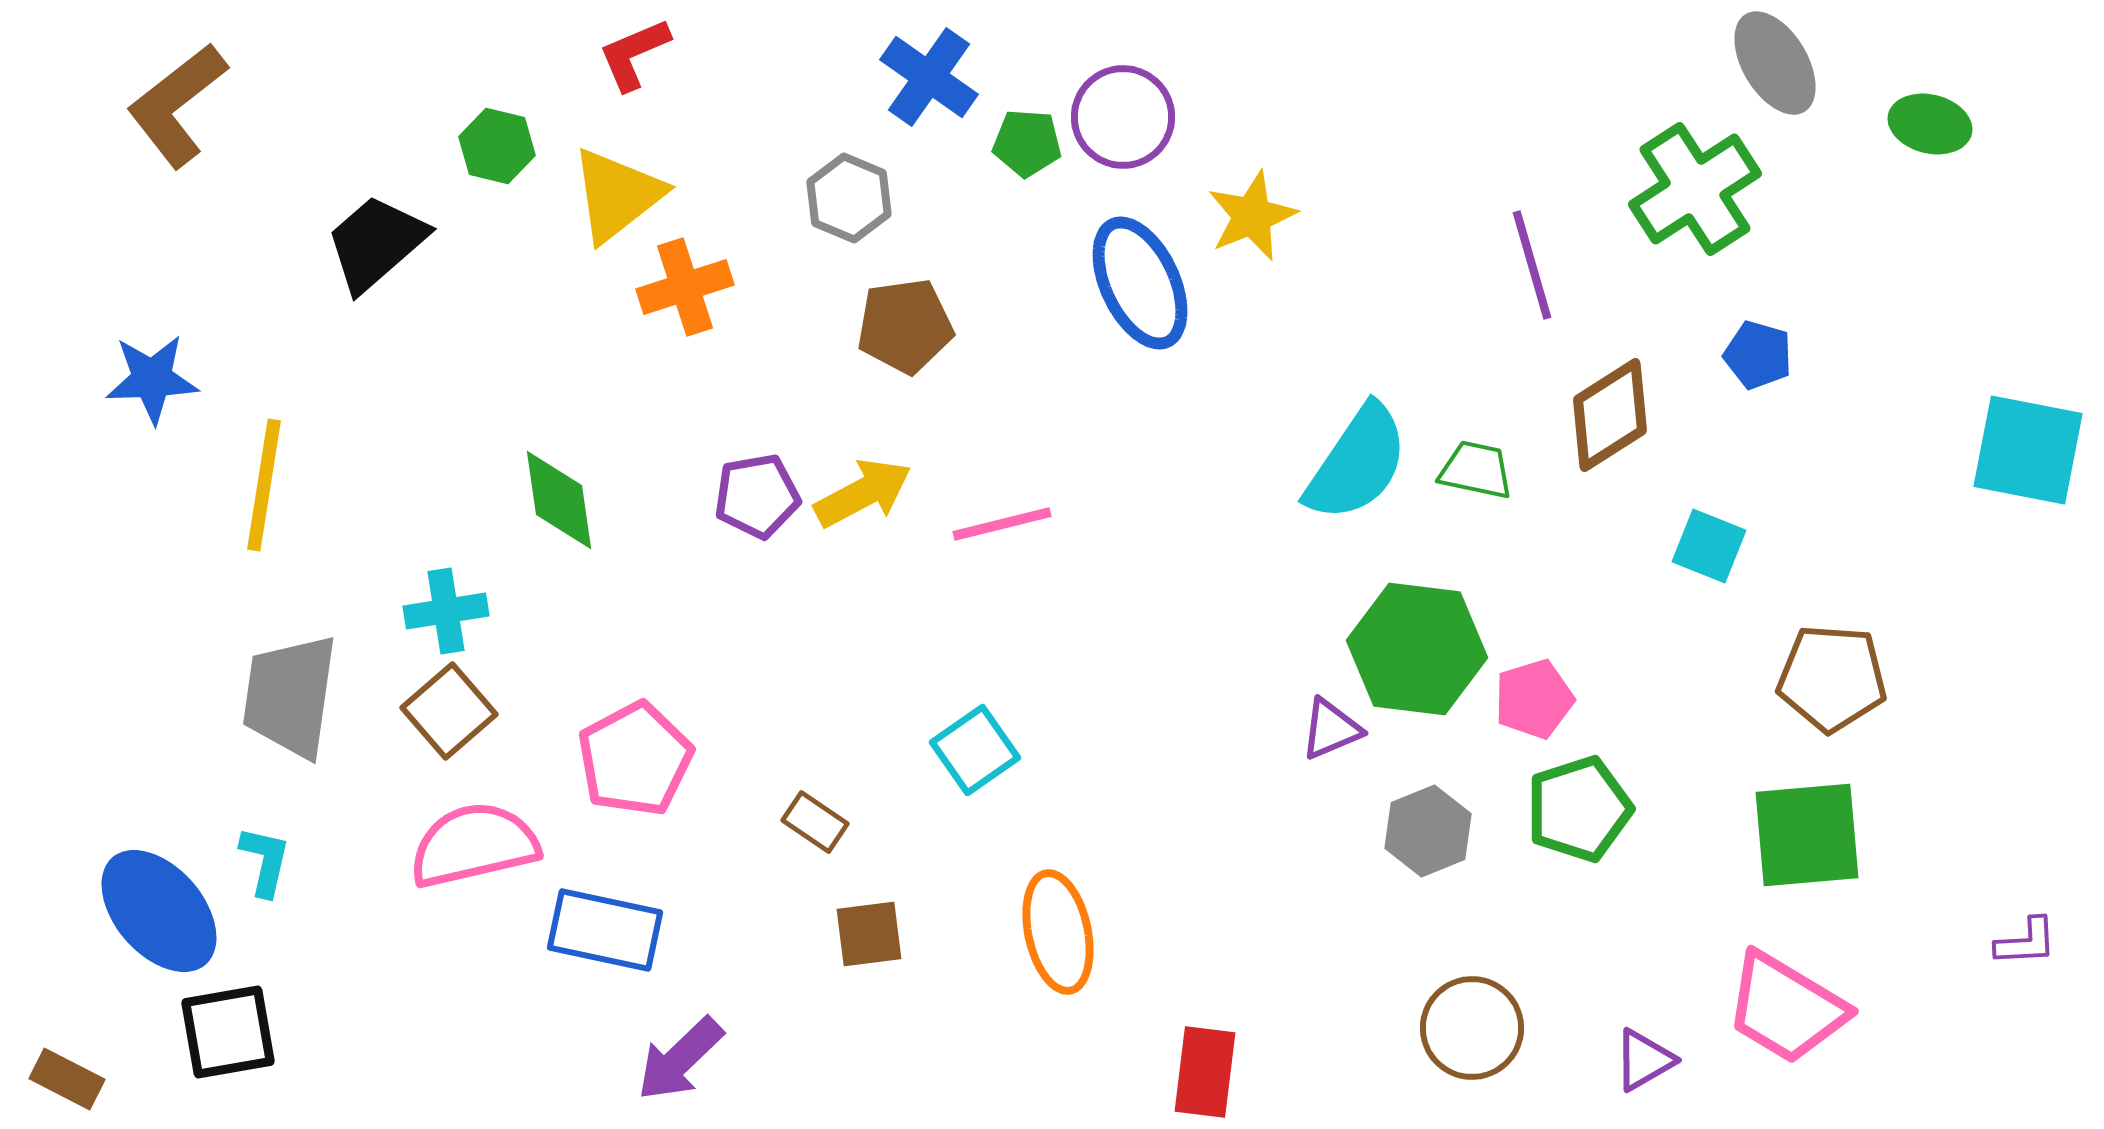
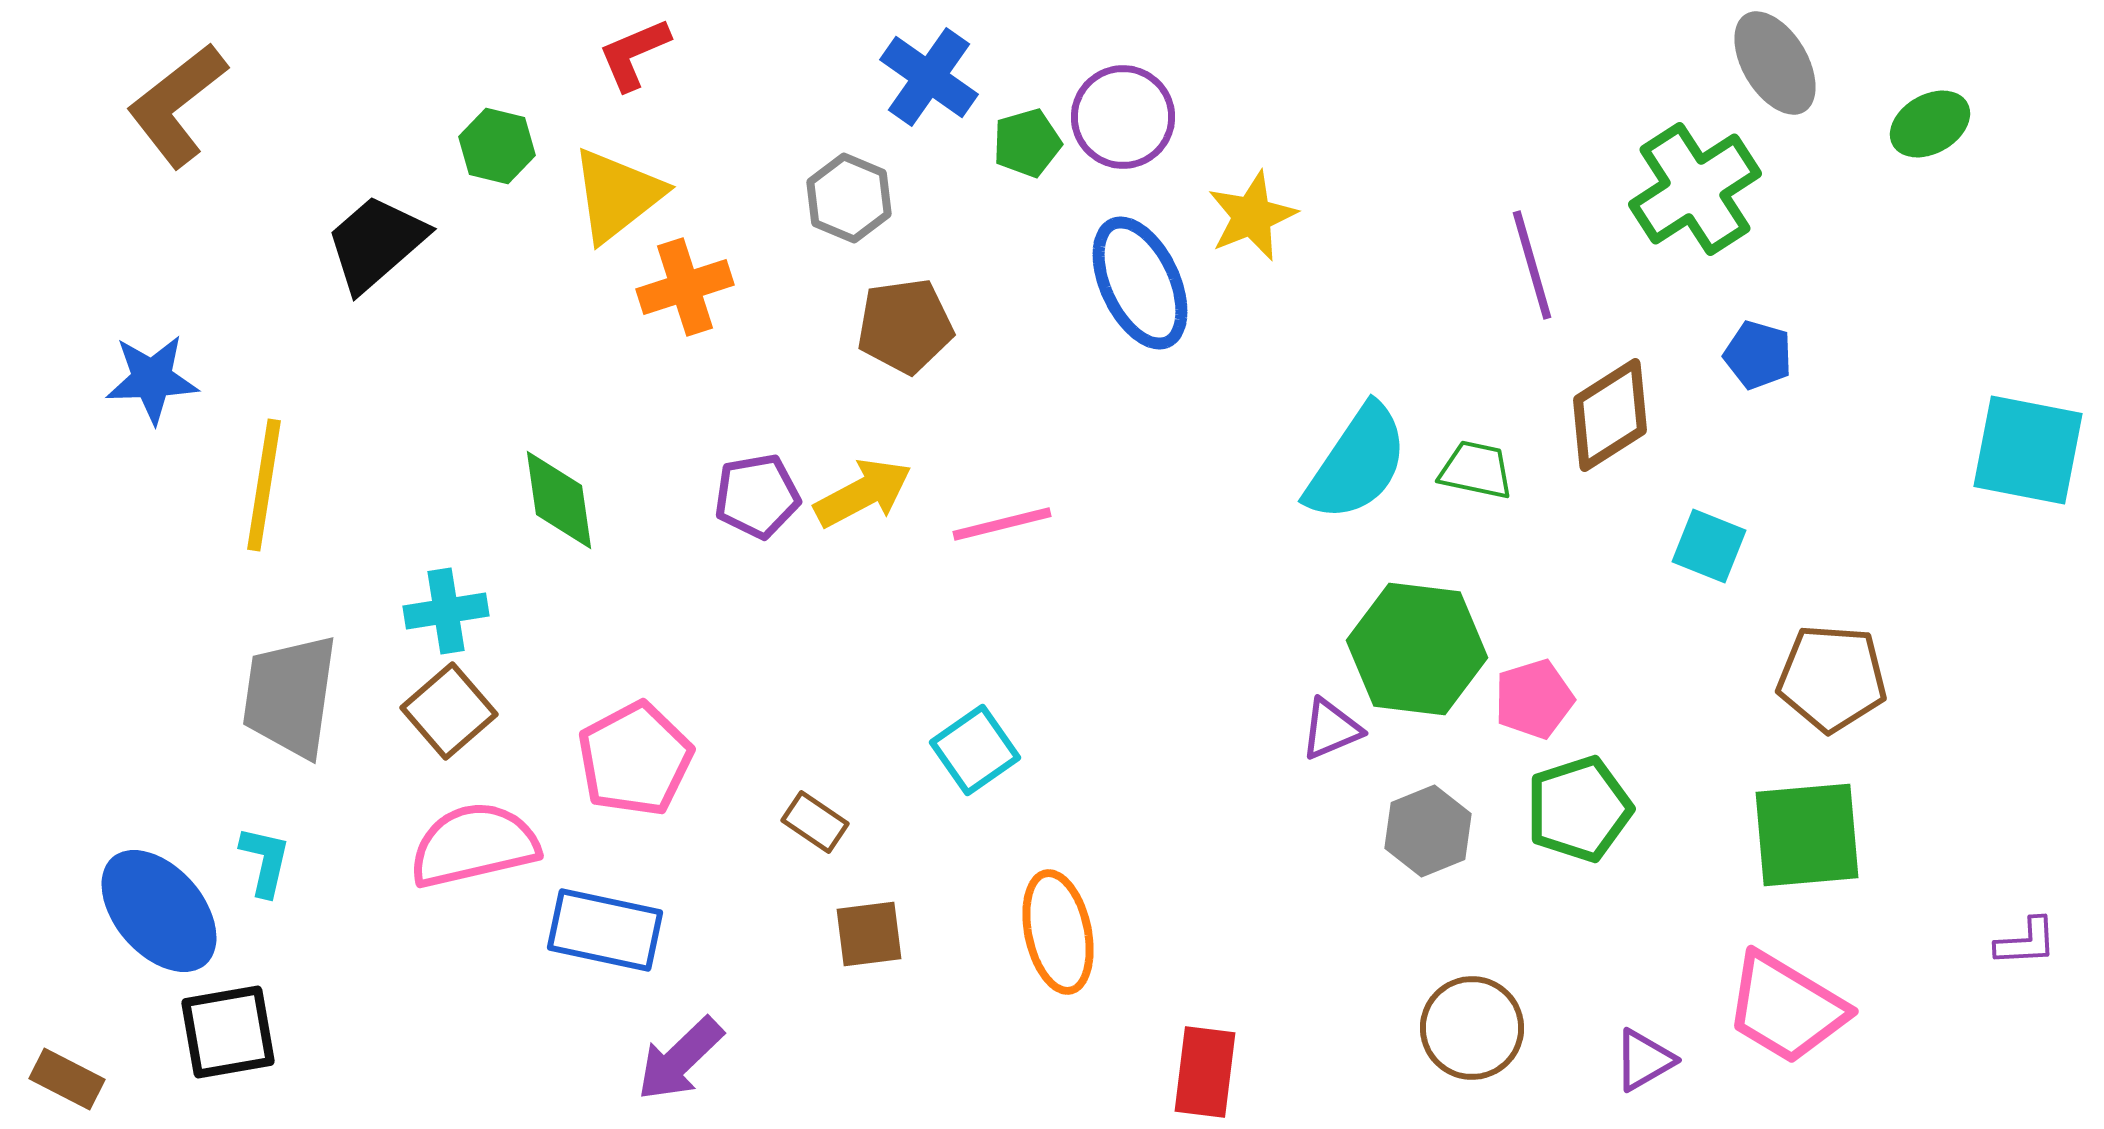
green ellipse at (1930, 124): rotated 44 degrees counterclockwise
green pentagon at (1027, 143): rotated 20 degrees counterclockwise
